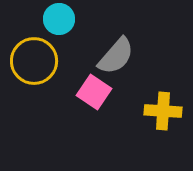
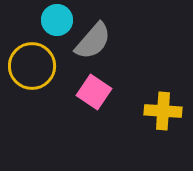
cyan circle: moved 2 px left, 1 px down
gray semicircle: moved 23 px left, 15 px up
yellow circle: moved 2 px left, 5 px down
